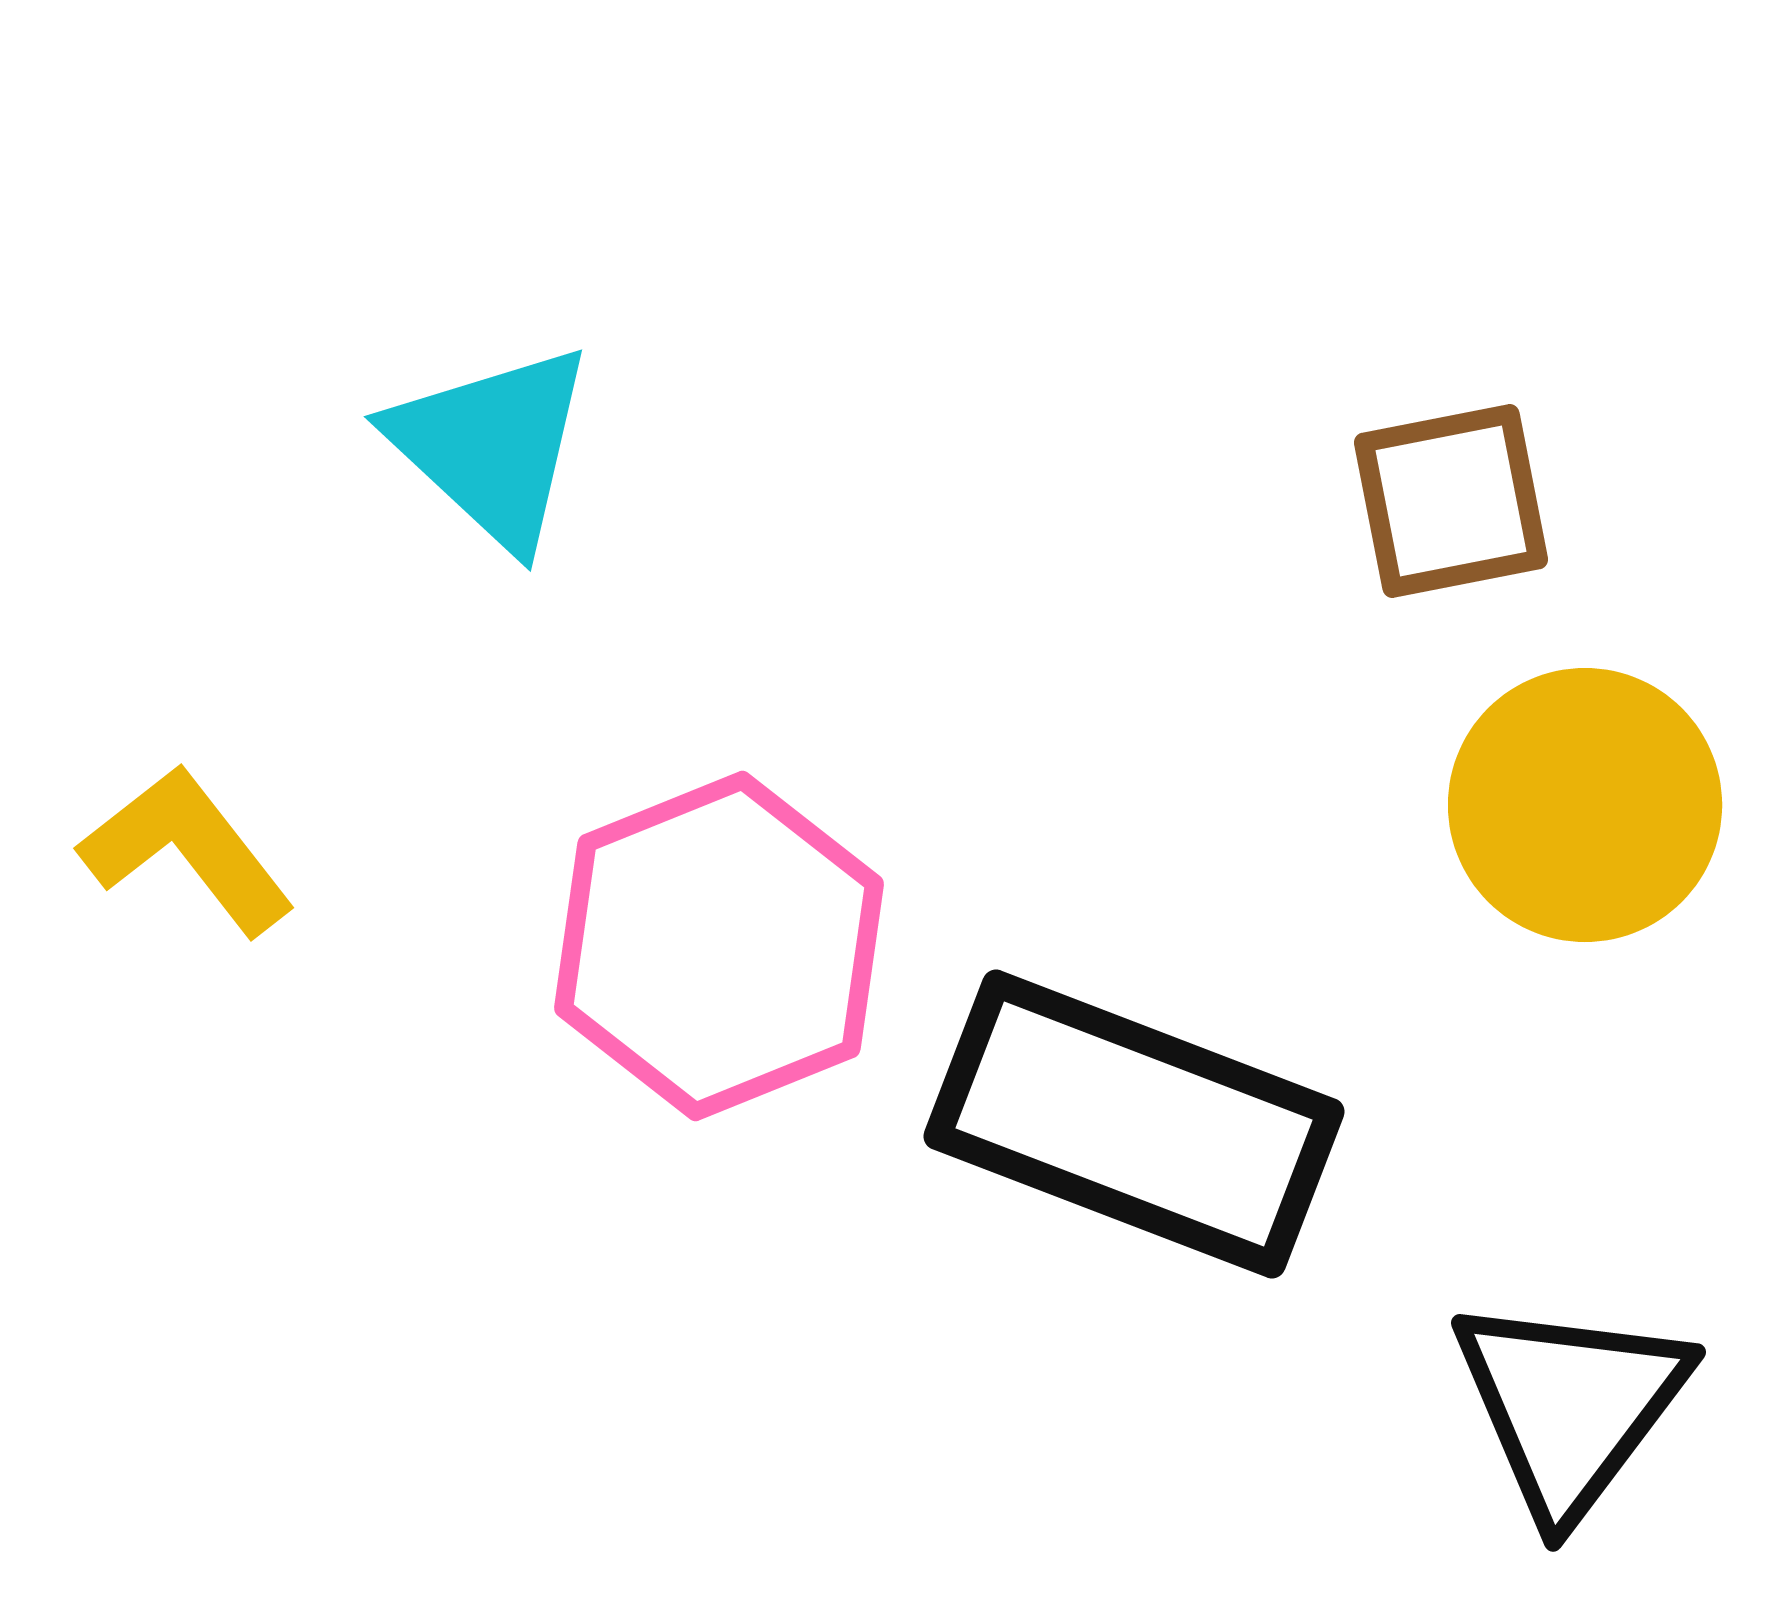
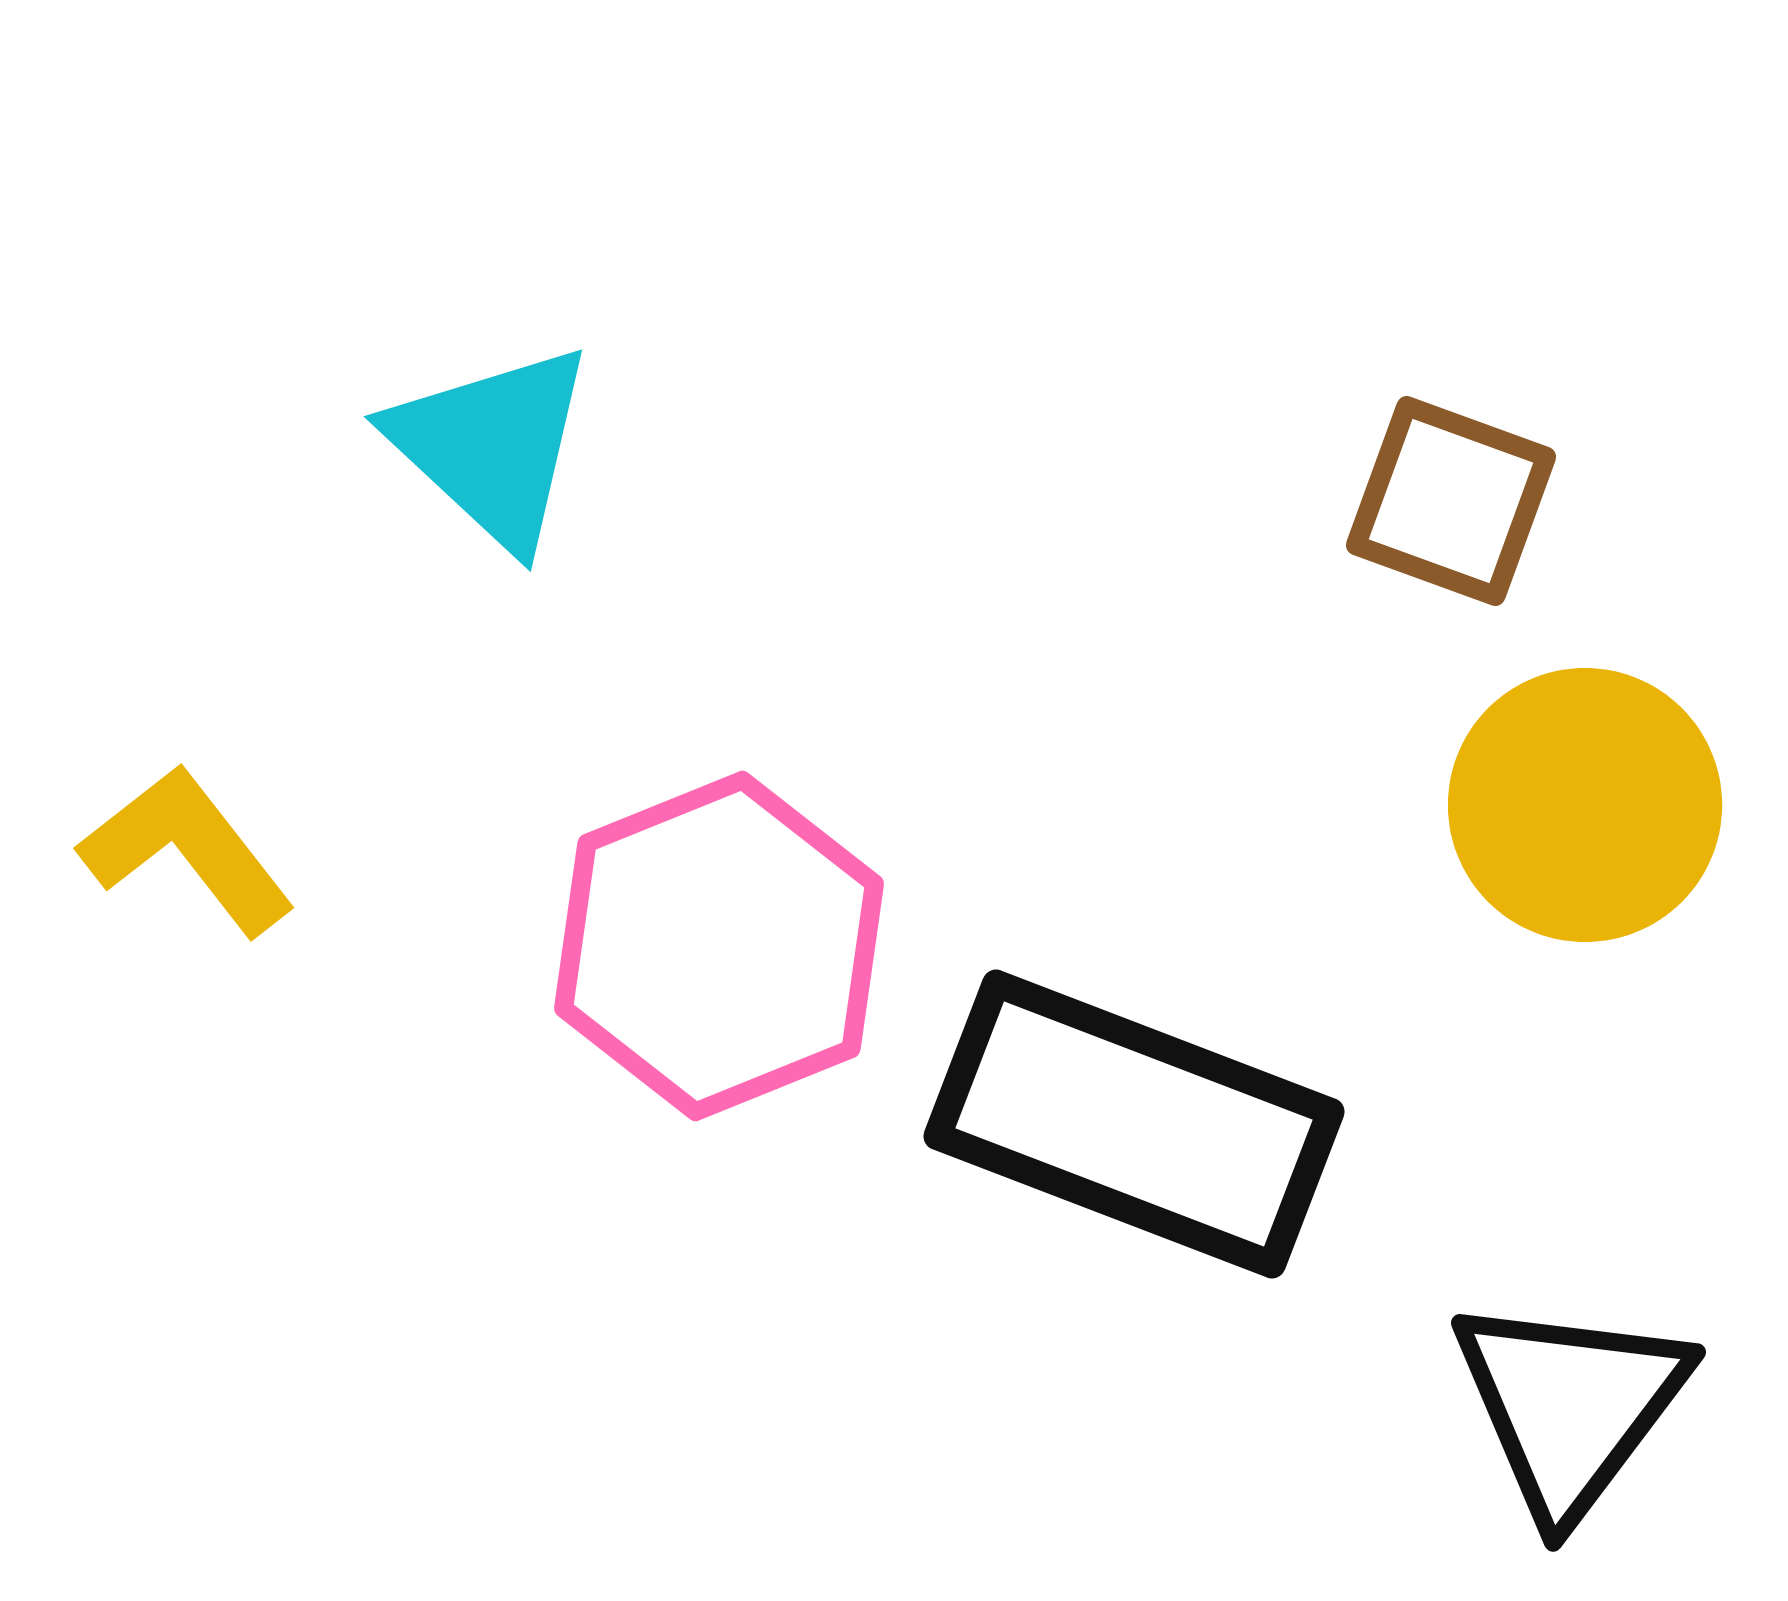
brown square: rotated 31 degrees clockwise
